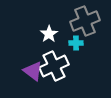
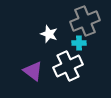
white star: rotated 18 degrees counterclockwise
cyan cross: moved 3 px right
white cross: moved 14 px right
